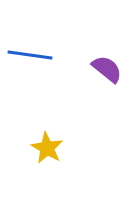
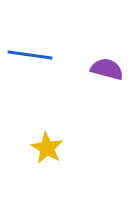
purple semicircle: rotated 24 degrees counterclockwise
